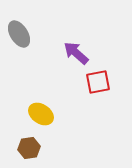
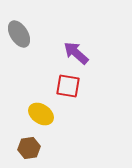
red square: moved 30 px left, 4 px down; rotated 20 degrees clockwise
